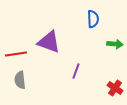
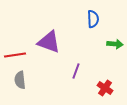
red line: moved 1 px left, 1 px down
red cross: moved 10 px left
